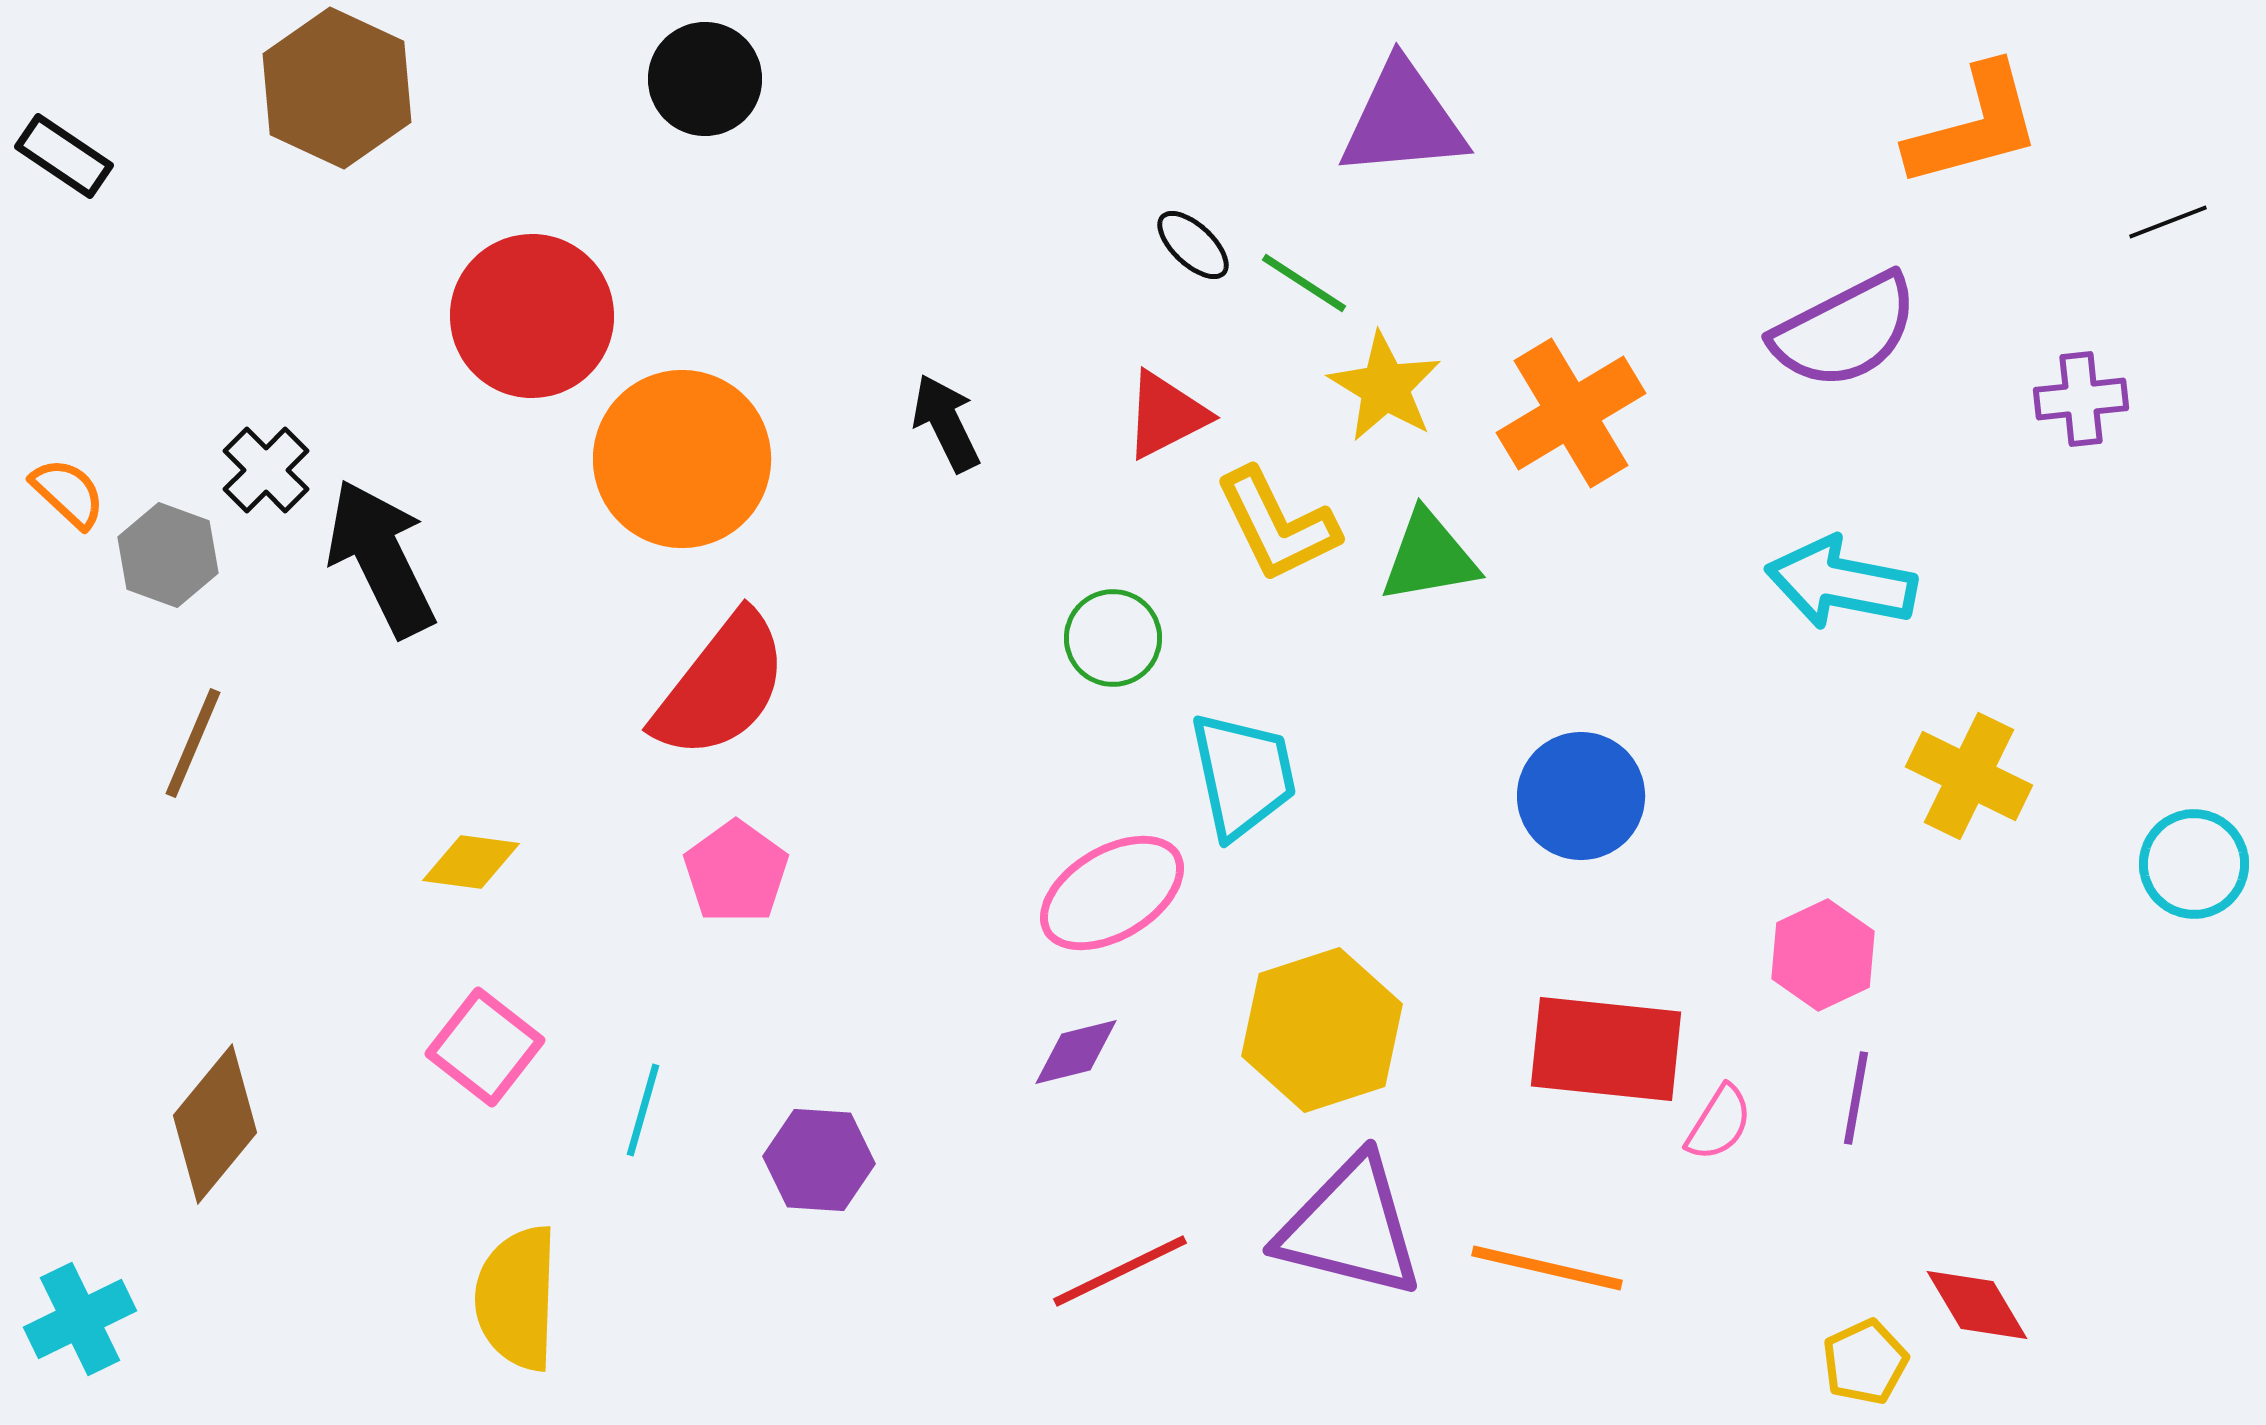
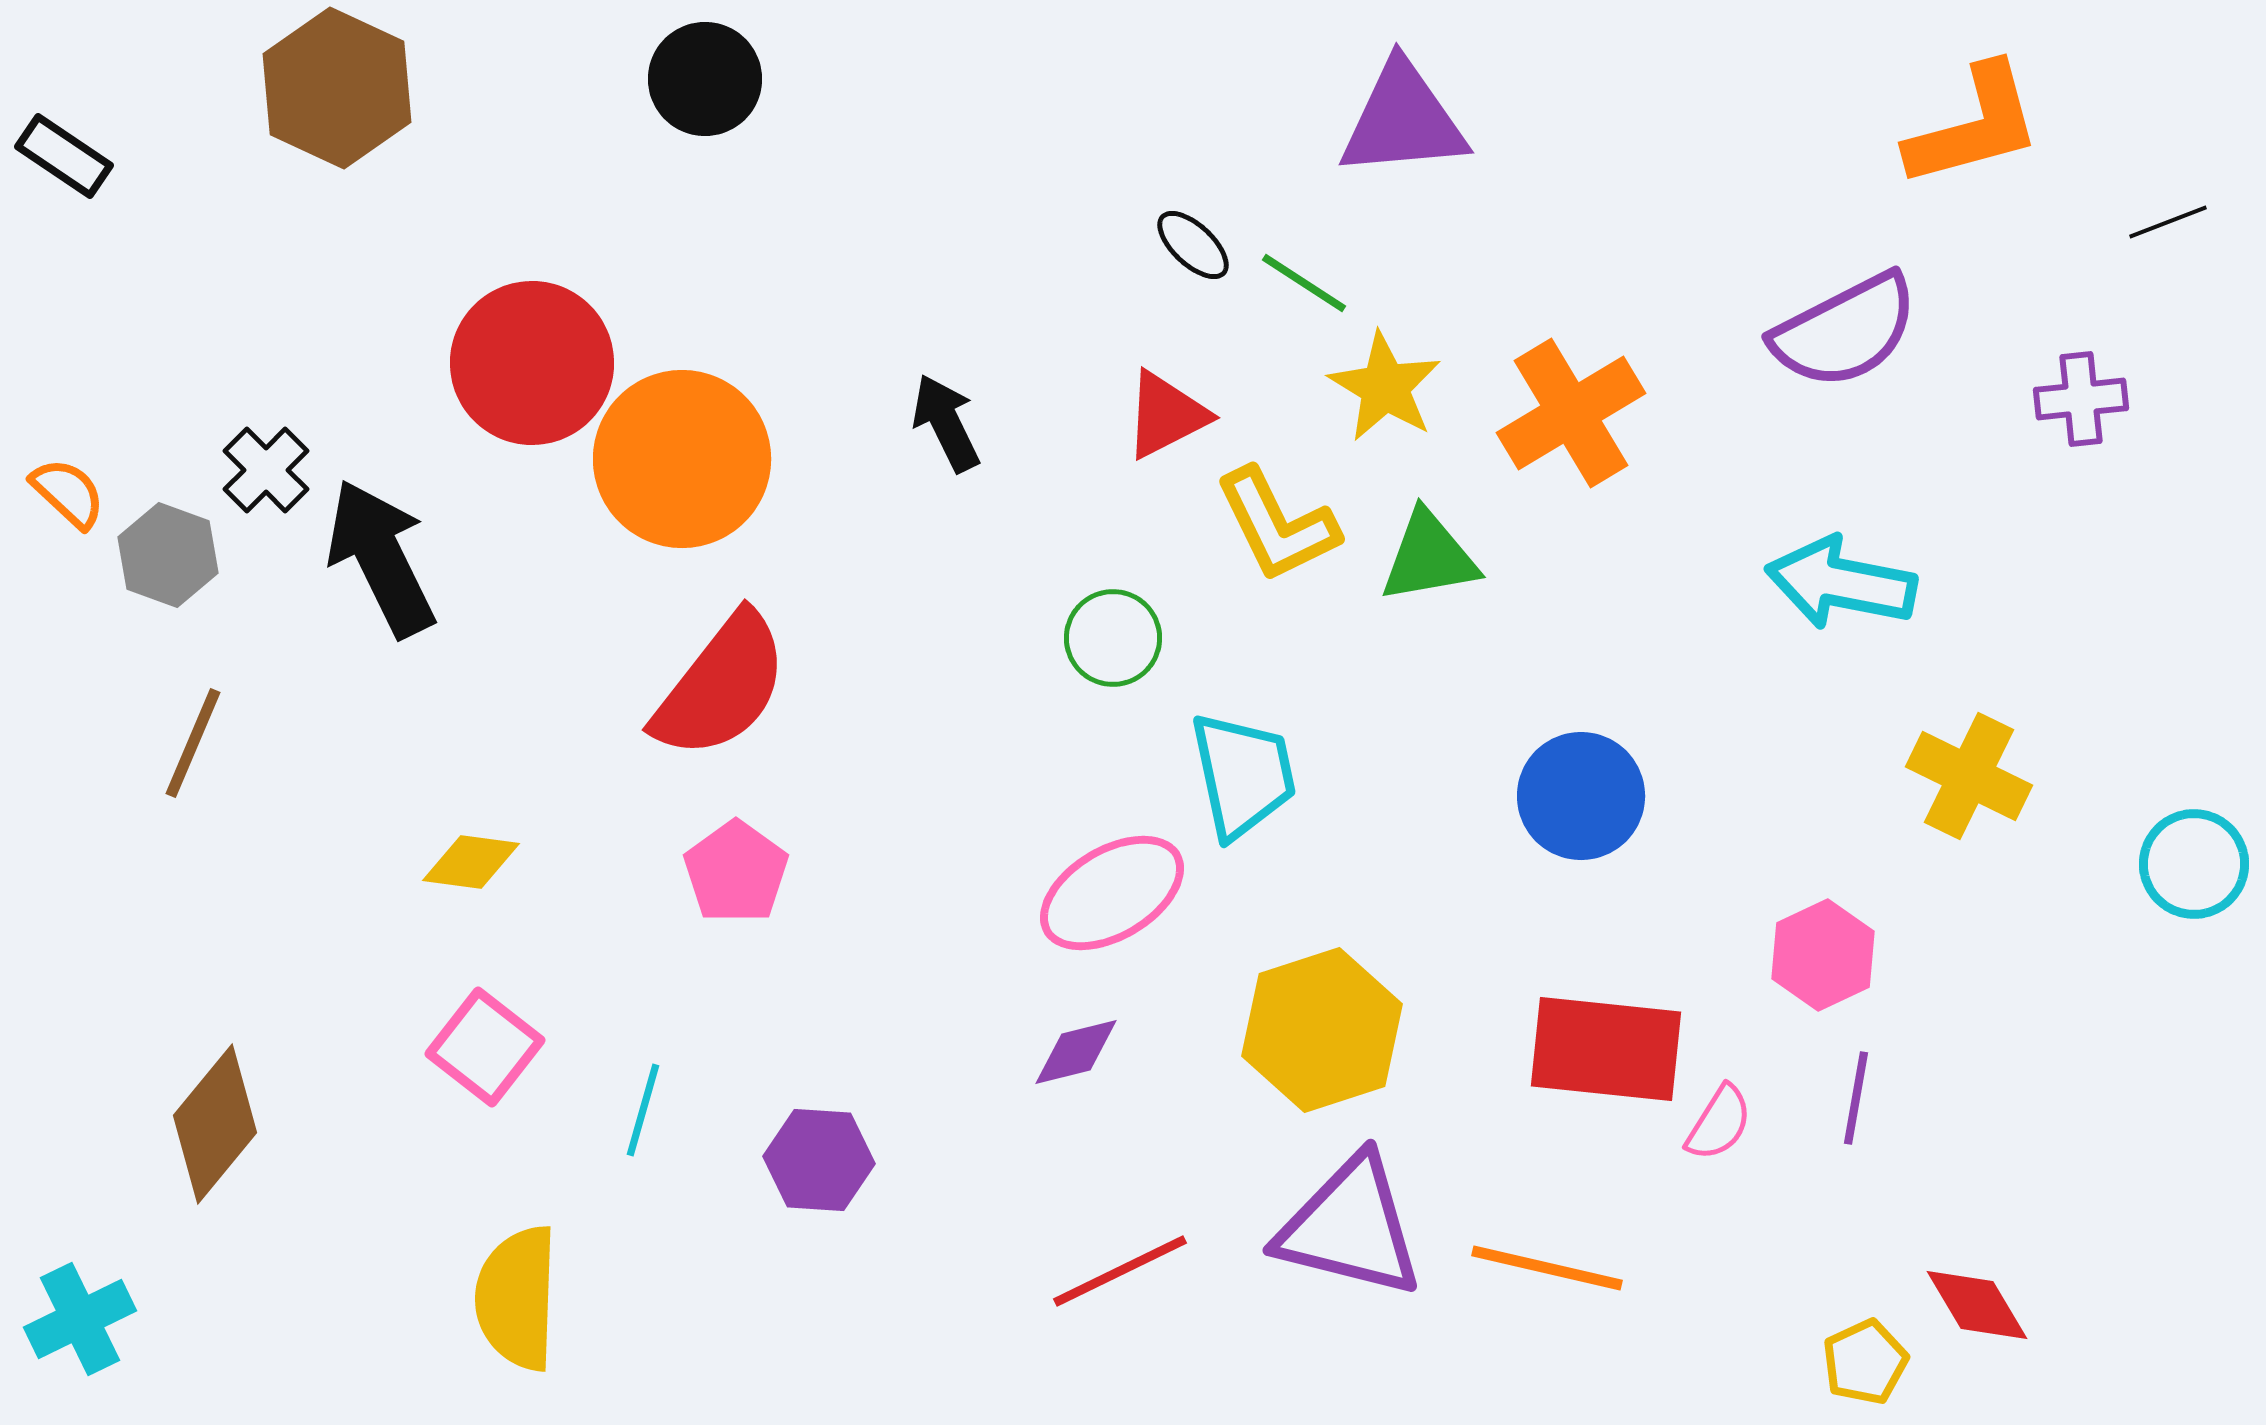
red circle at (532, 316): moved 47 px down
